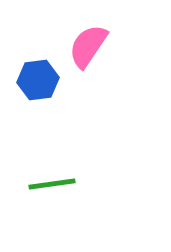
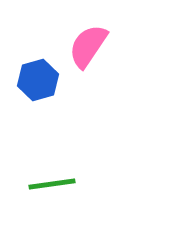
blue hexagon: rotated 9 degrees counterclockwise
